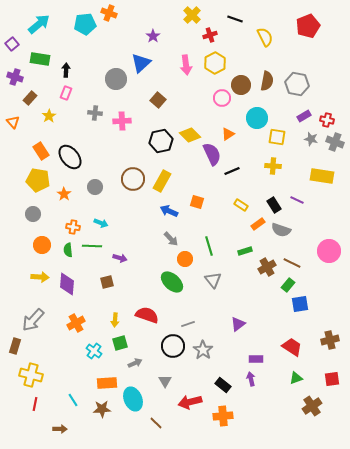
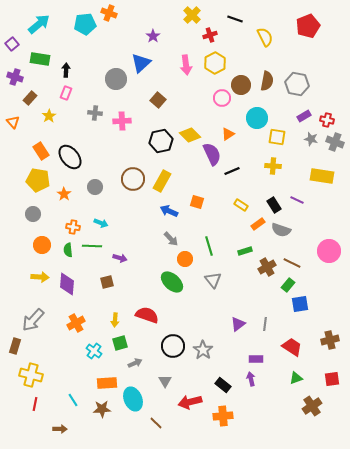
gray line at (188, 324): moved 77 px right; rotated 64 degrees counterclockwise
